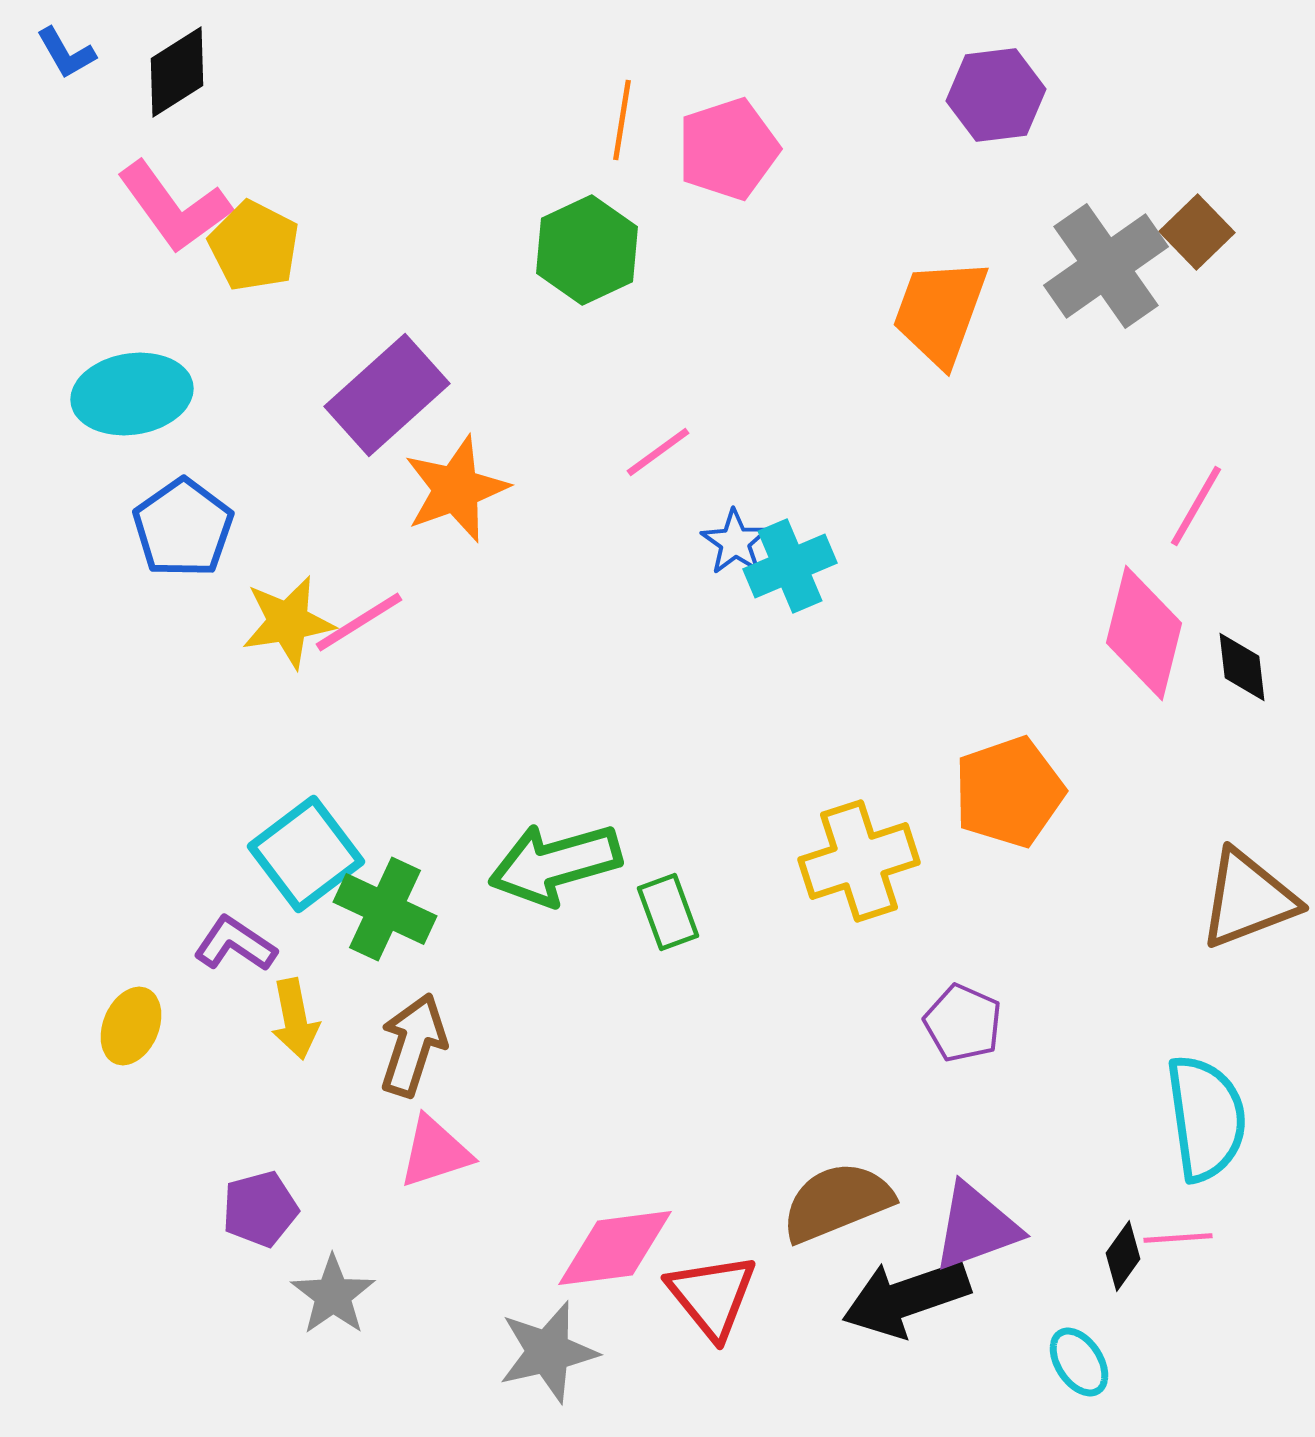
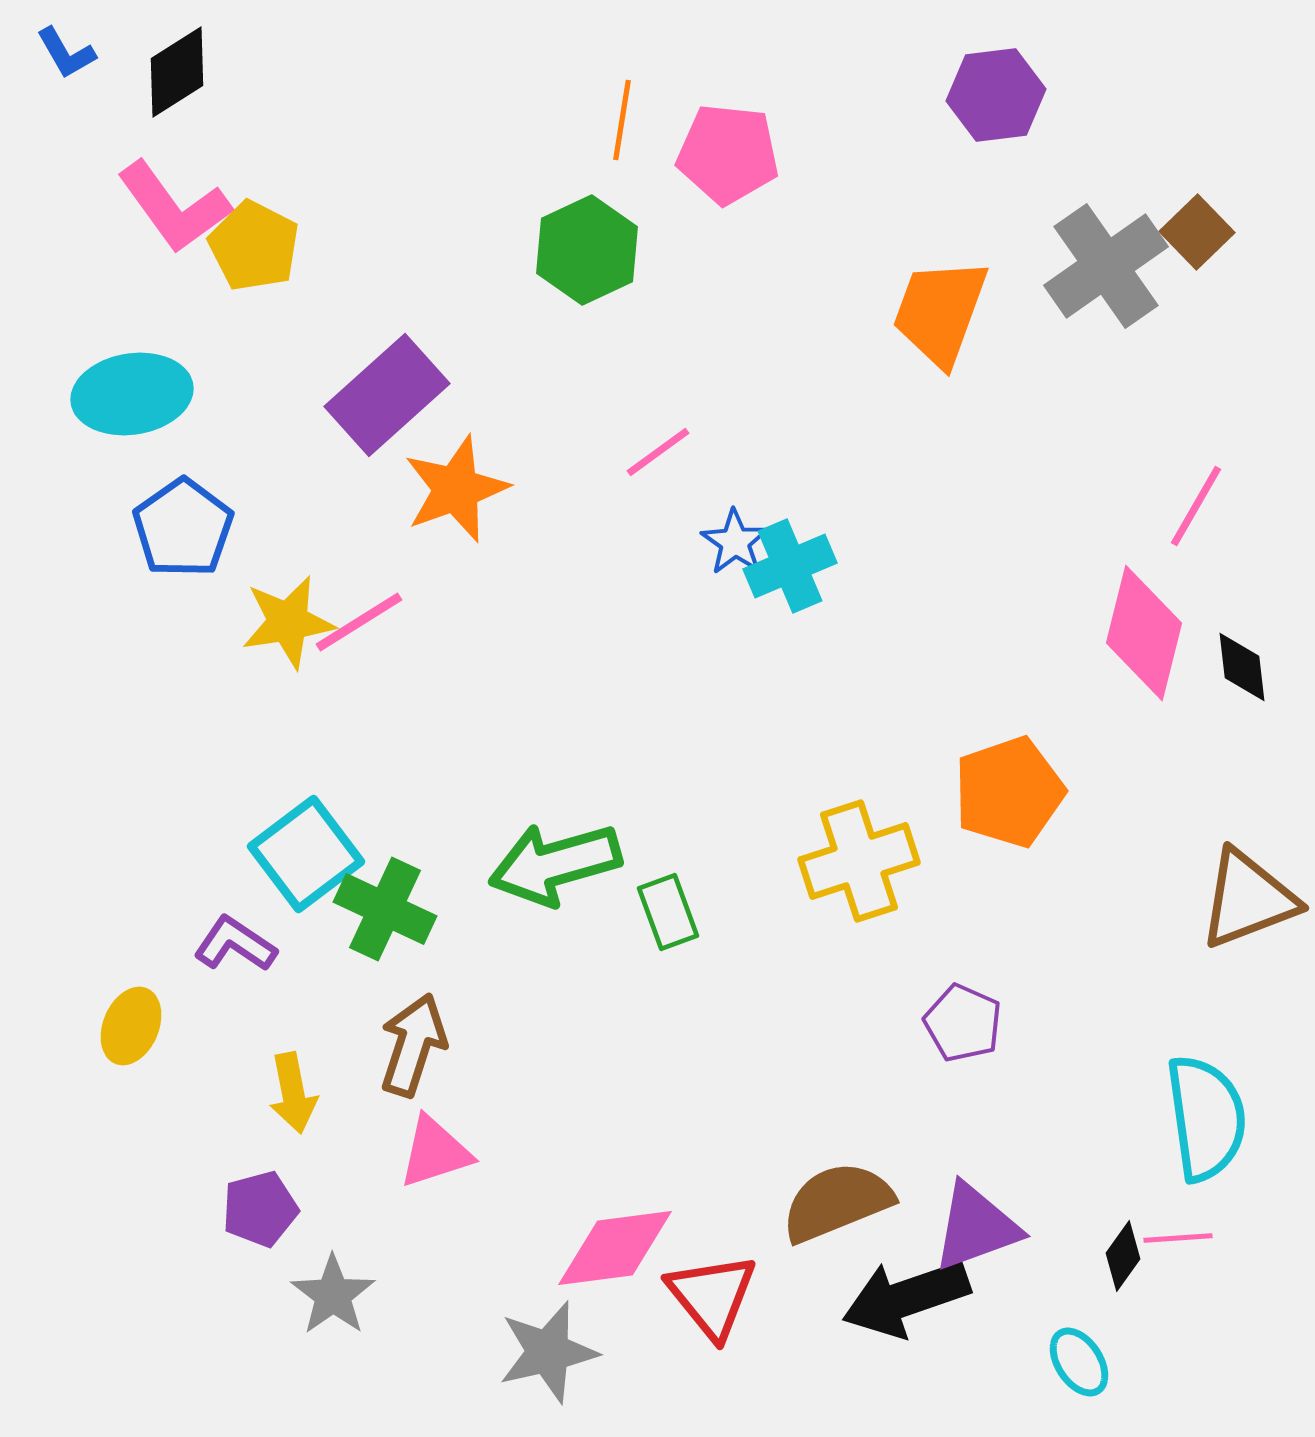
pink pentagon at (728, 149): moved 5 px down; rotated 24 degrees clockwise
yellow arrow at (295, 1019): moved 2 px left, 74 px down
